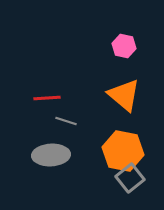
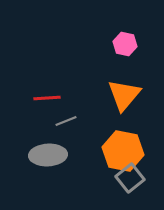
pink hexagon: moved 1 px right, 2 px up
orange triangle: rotated 30 degrees clockwise
gray line: rotated 40 degrees counterclockwise
gray ellipse: moved 3 px left
